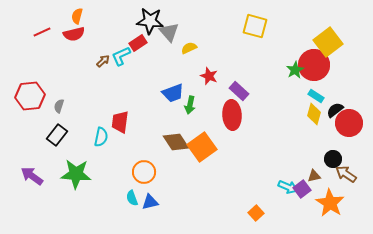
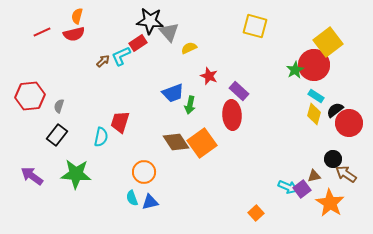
red trapezoid at (120, 122): rotated 10 degrees clockwise
orange square at (202, 147): moved 4 px up
